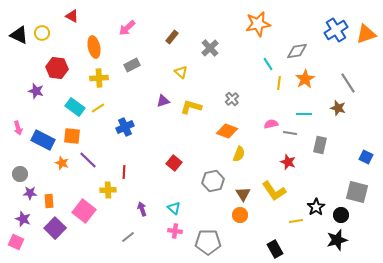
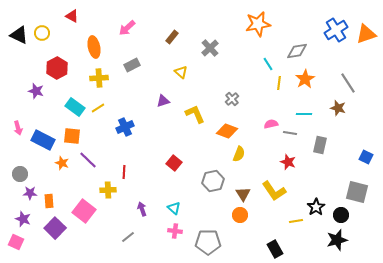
red hexagon at (57, 68): rotated 25 degrees clockwise
yellow L-shape at (191, 107): moved 4 px right, 7 px down; rotated 50 degrees clockwise
